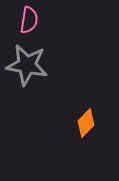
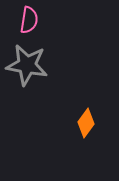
orange diamond: rotated 8 degrees counterclockwise
